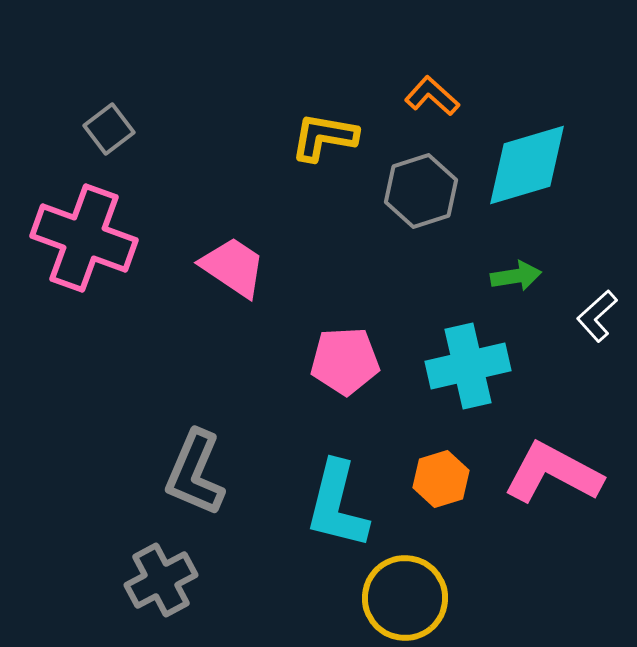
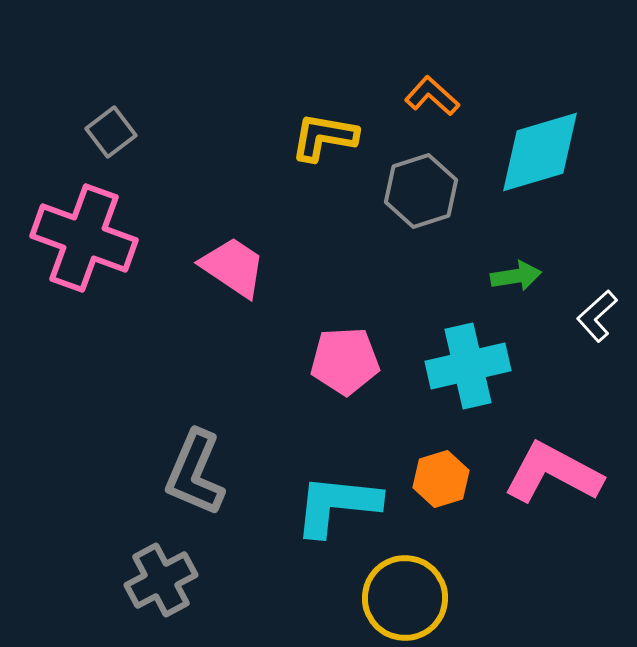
gray square: moved 2 px right, 3 px down
cyan diamond: moved 13 px right, 13 px up
cyan L-shape: rotated 82 degrees clockwise
